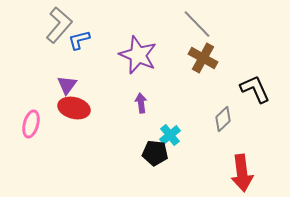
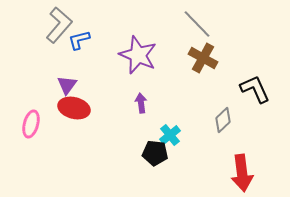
gray diamond: moved 1 px down
